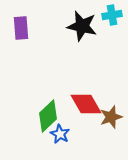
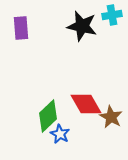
brown star: rotated 25 degrees counterclockwise
